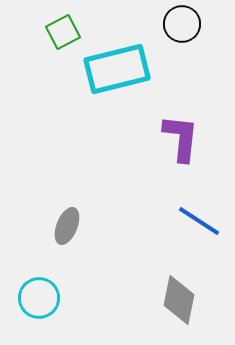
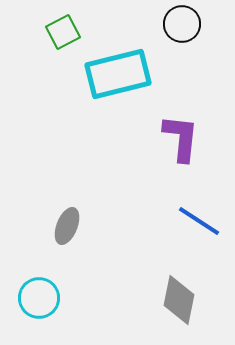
cyan rectangle: moved 1 px right, 5 px down
